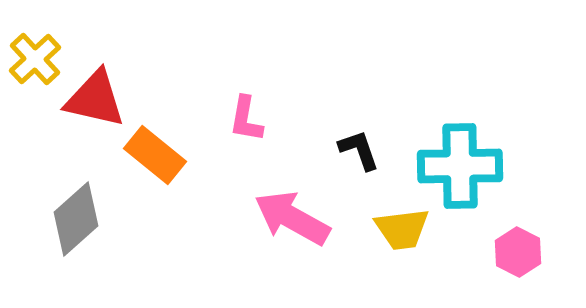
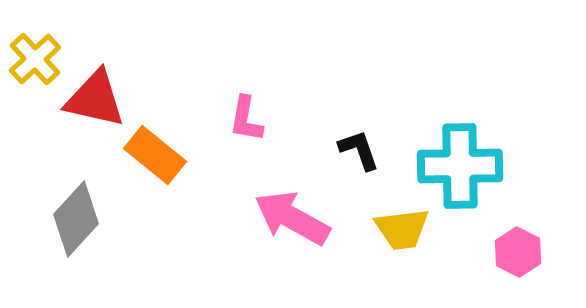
gray diamond: rotated 6 degrees counterclockwise
